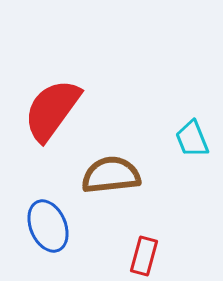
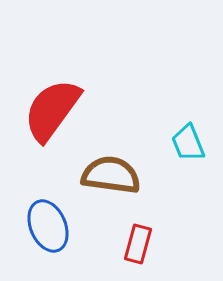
cyan trapezoid: moved 4 px left, 4 px down
brown semicircle: rotated 14 degrees clockwise
red rectangle: moved 6 px left, 12 px up
